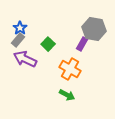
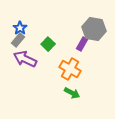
green arrow: moved 5 px right, 2 px up
